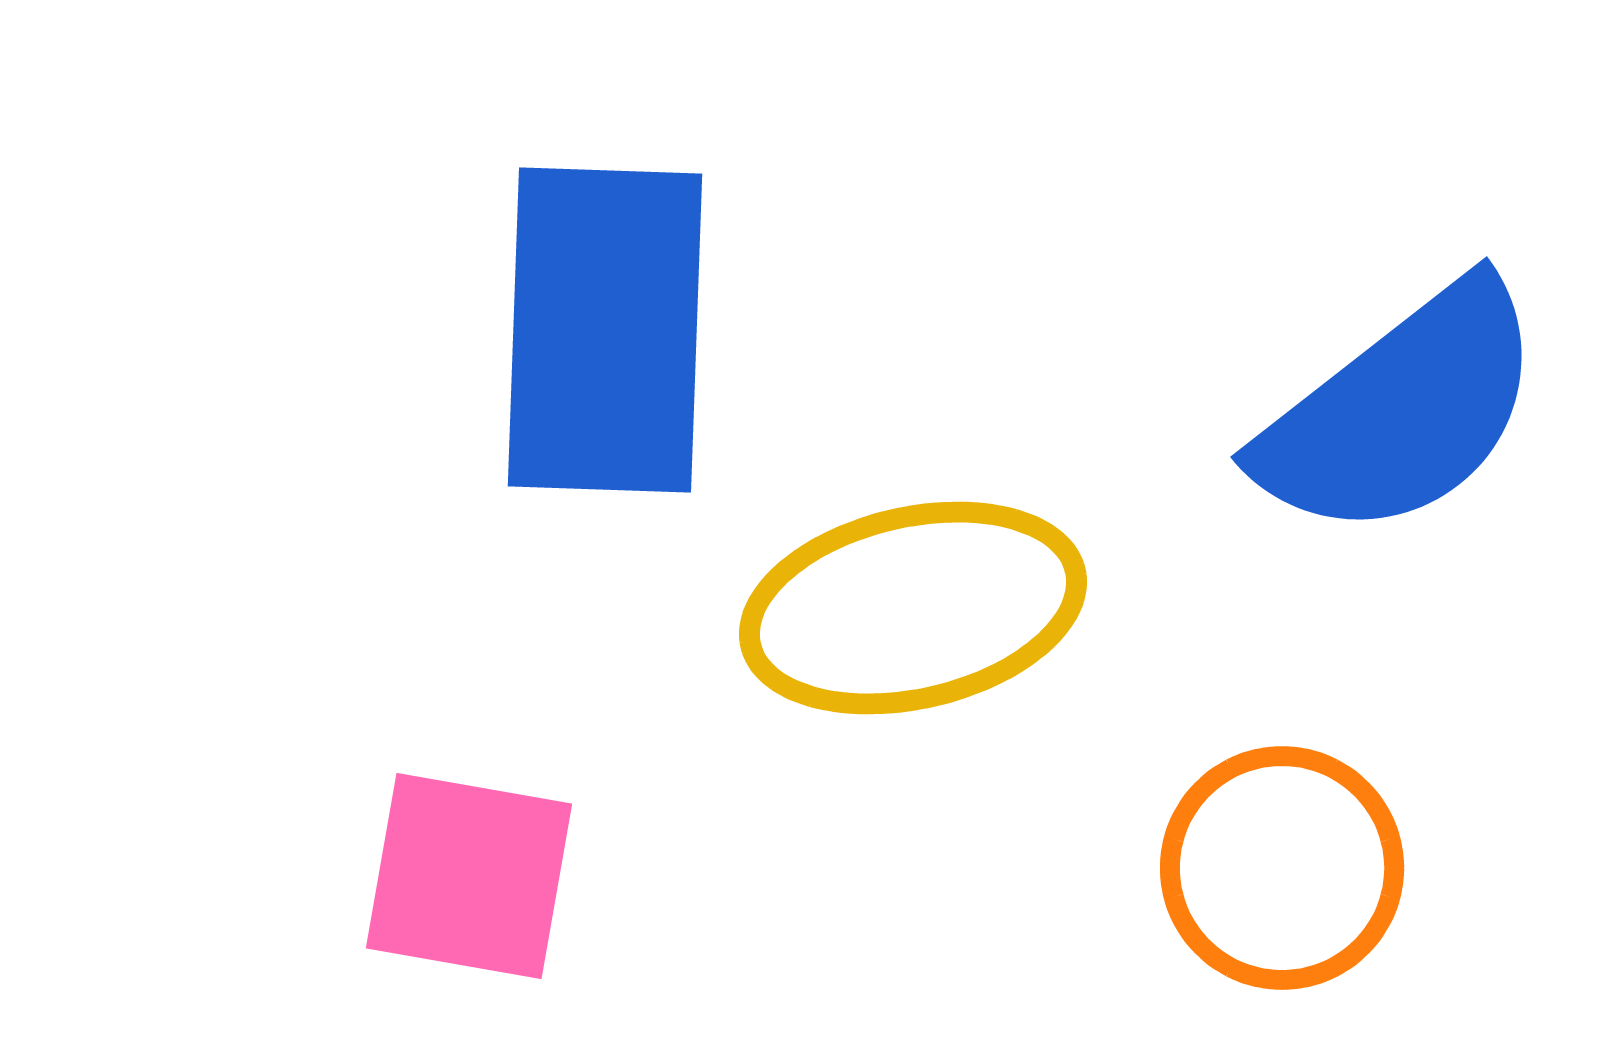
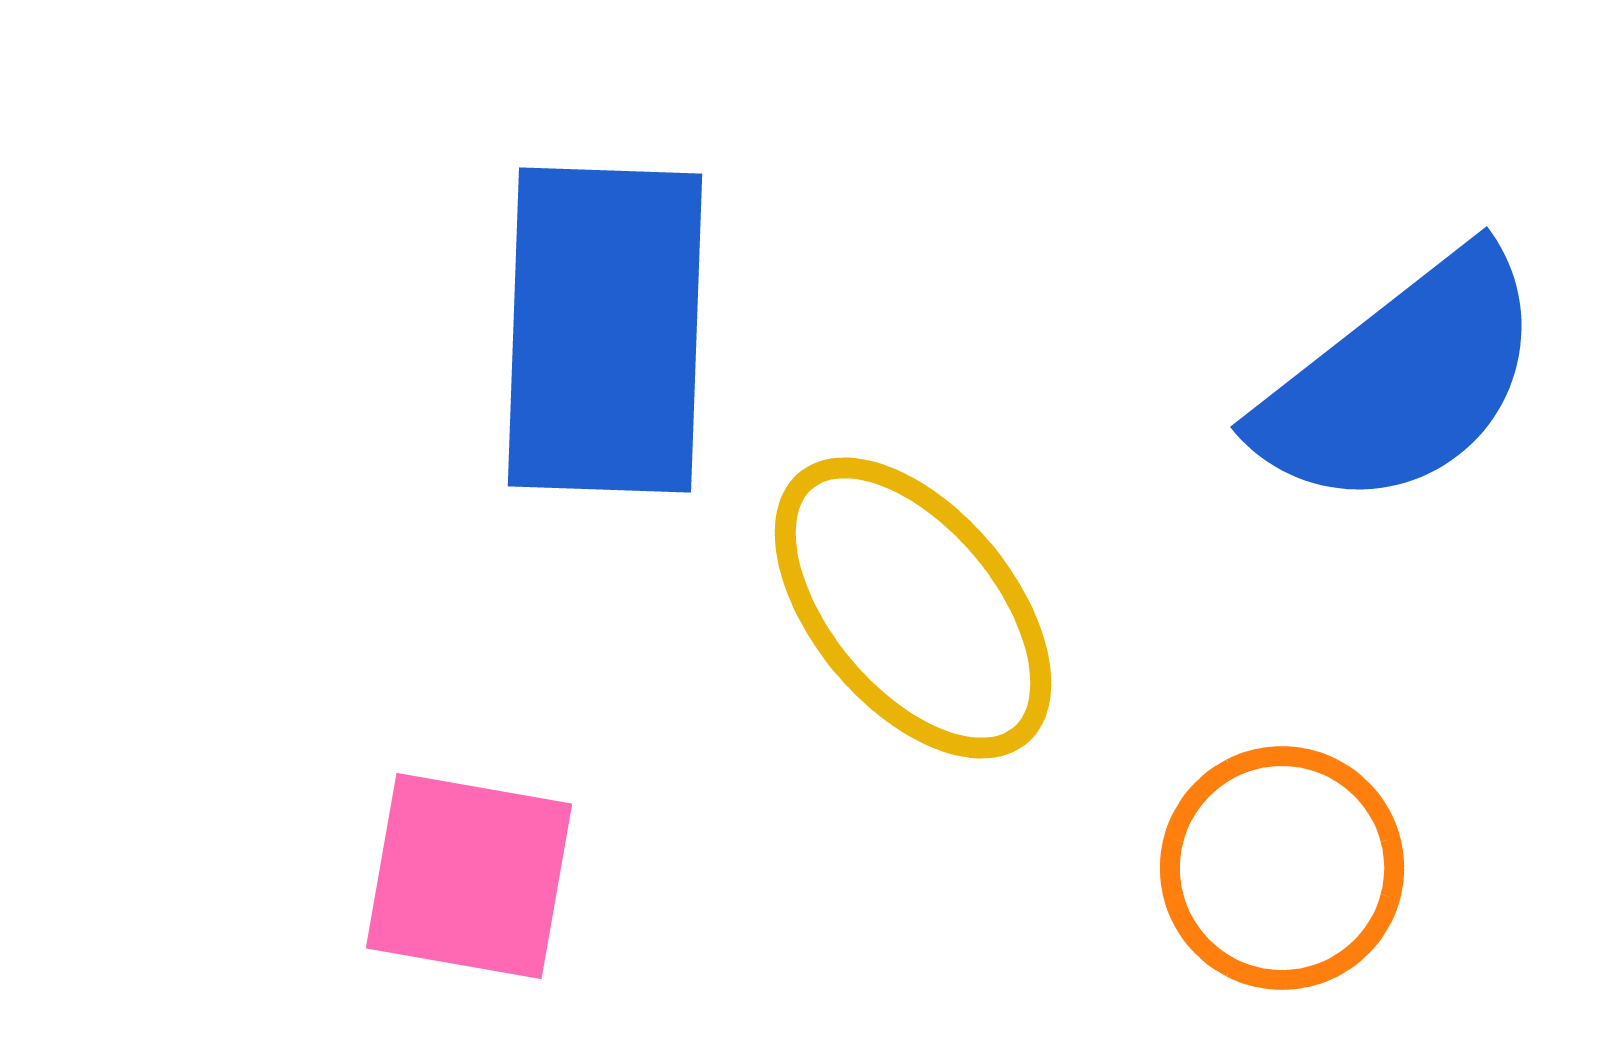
blue semicircle: moved 30 px up
yellow ellipse: rotated 63 degrees clockwise
